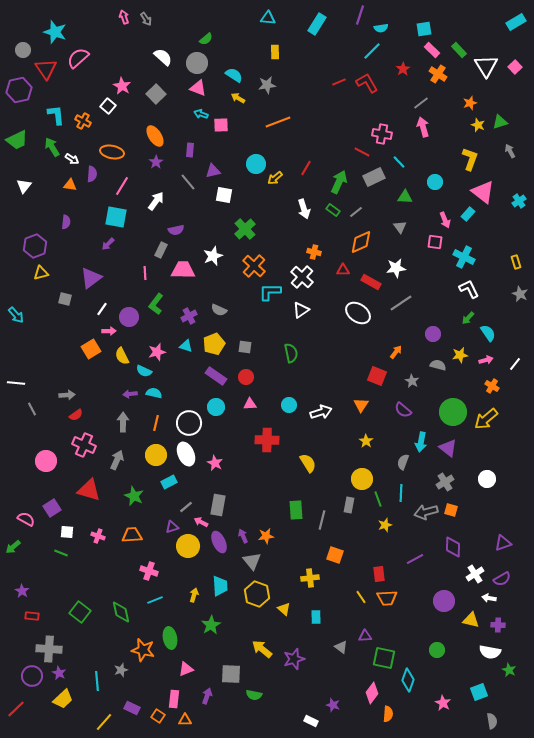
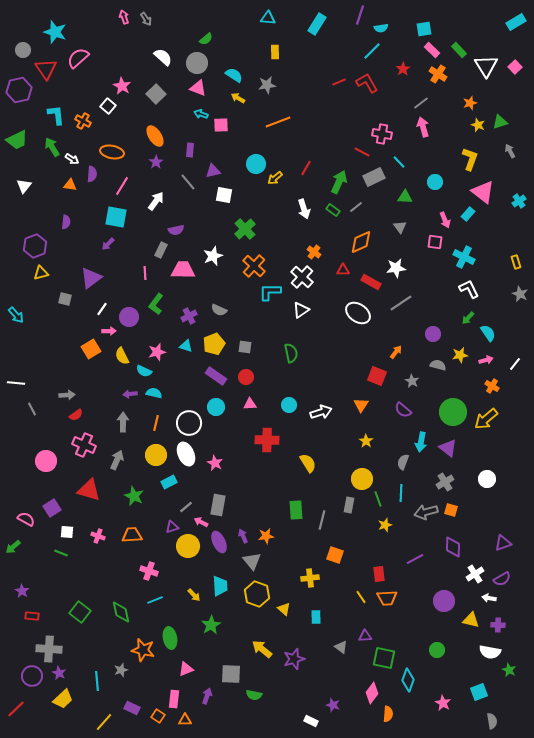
gray line at (356, 212): moved 5 px up
orange cross at (314, 252): rotated 24 degrees clockwise
yellow arrow at (194, 595): rotated 120 degrees clockwise
